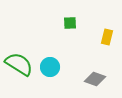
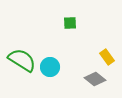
yellow rectangle: moved 20 px down; rotated 49 degrees counterclockwise
green semicircle: moved 3 px right, 4 px up
gray diamond: rotated 20 degrees clockwise
